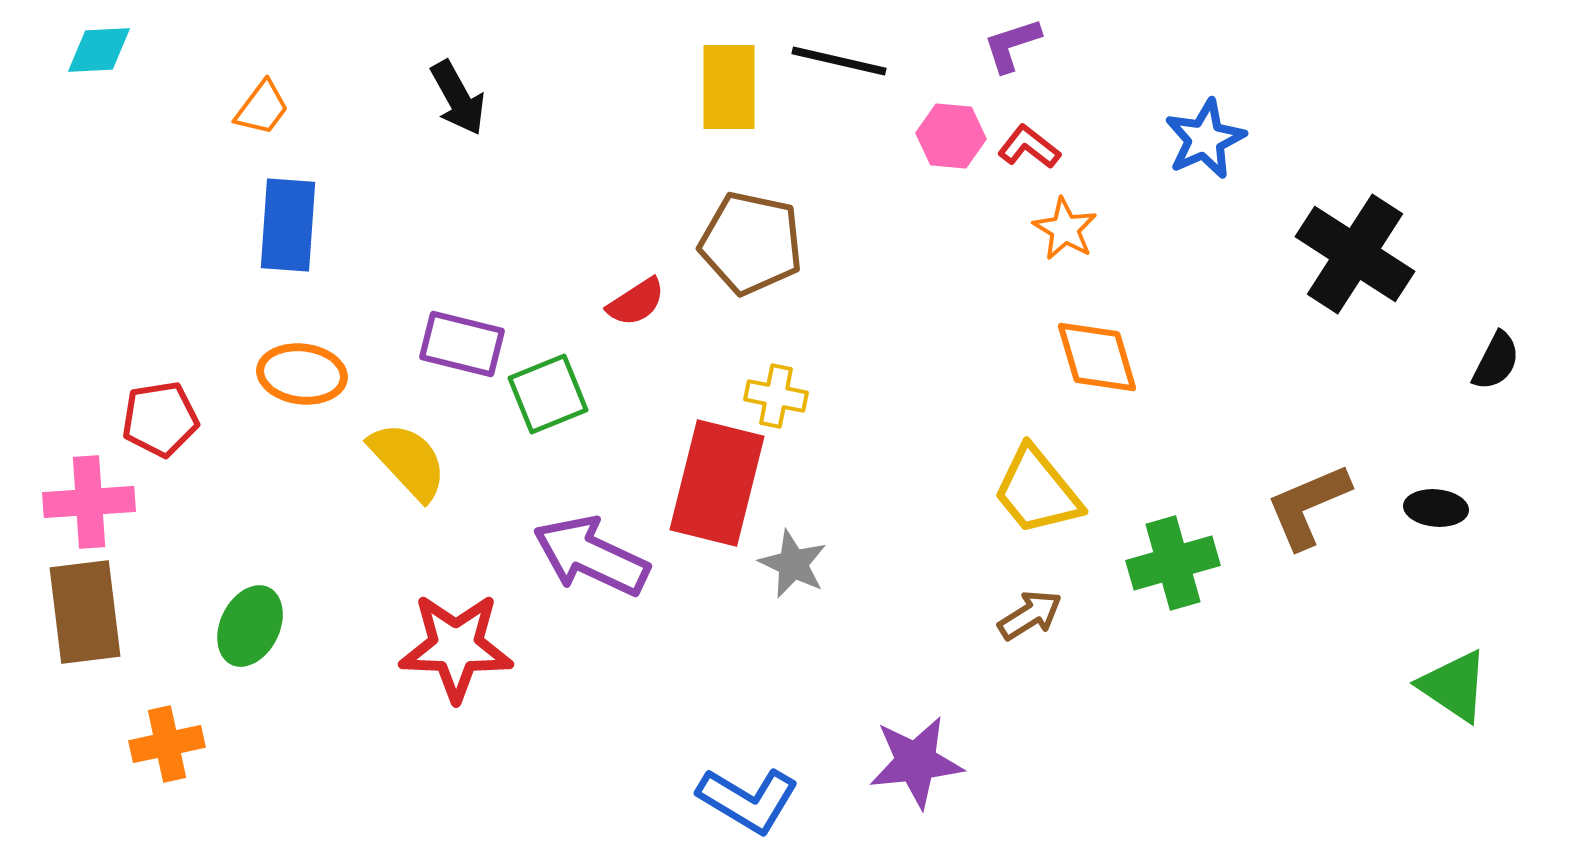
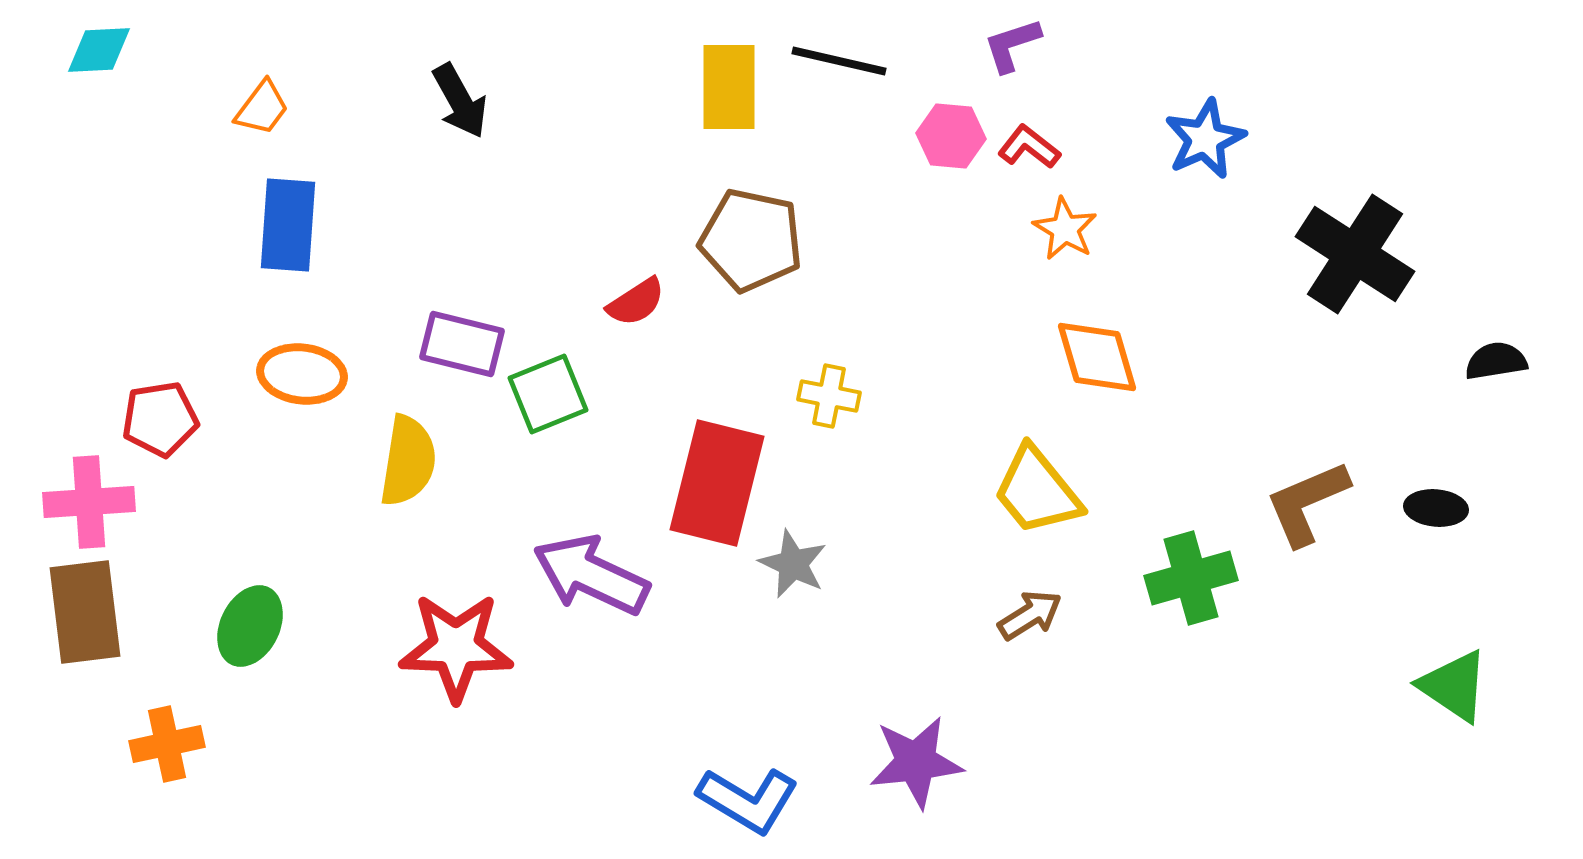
black arrow: moved 2 px right, 3 px down
brown pentagon: moved 3 px up
black semicircle: rotated 126 degrees counterclockwise
yellow cross: moved 53 px right
yellow semicircle: rotated 52 degrees clockwise
brown L-shape: moved 1 px left, 3 px up
purple arrow: moved 19 px down
green cross: moved 18 px right, 15 px down
